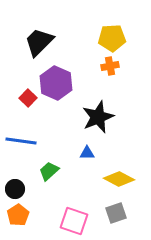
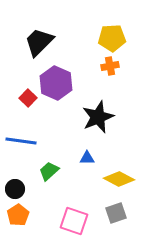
blue triangle: moved 5 px down
